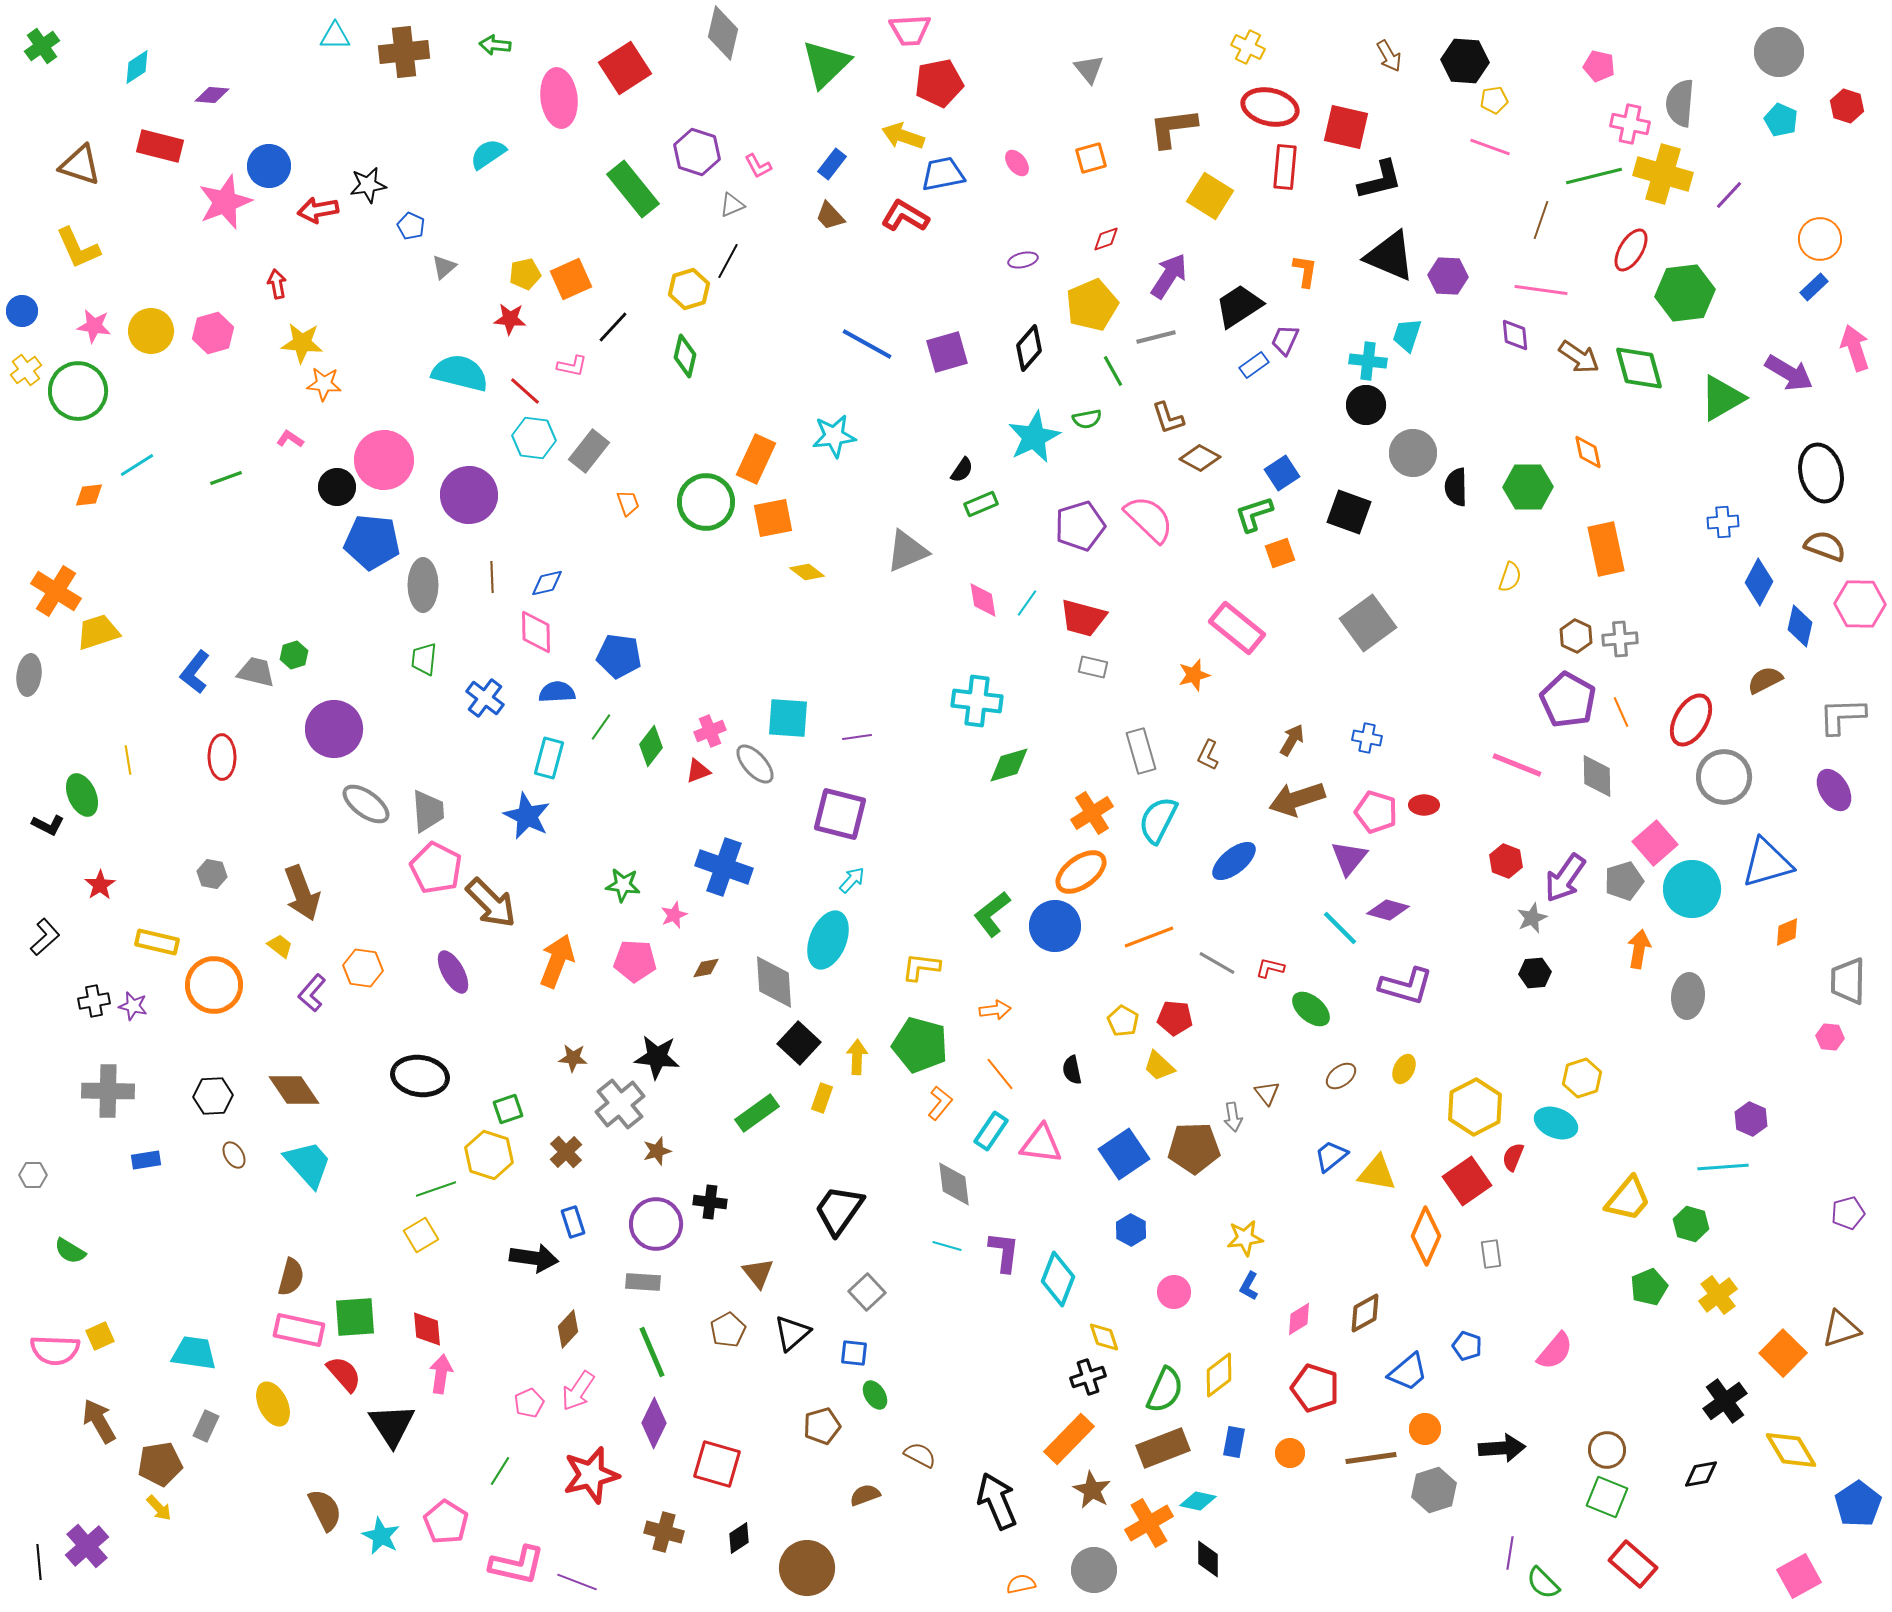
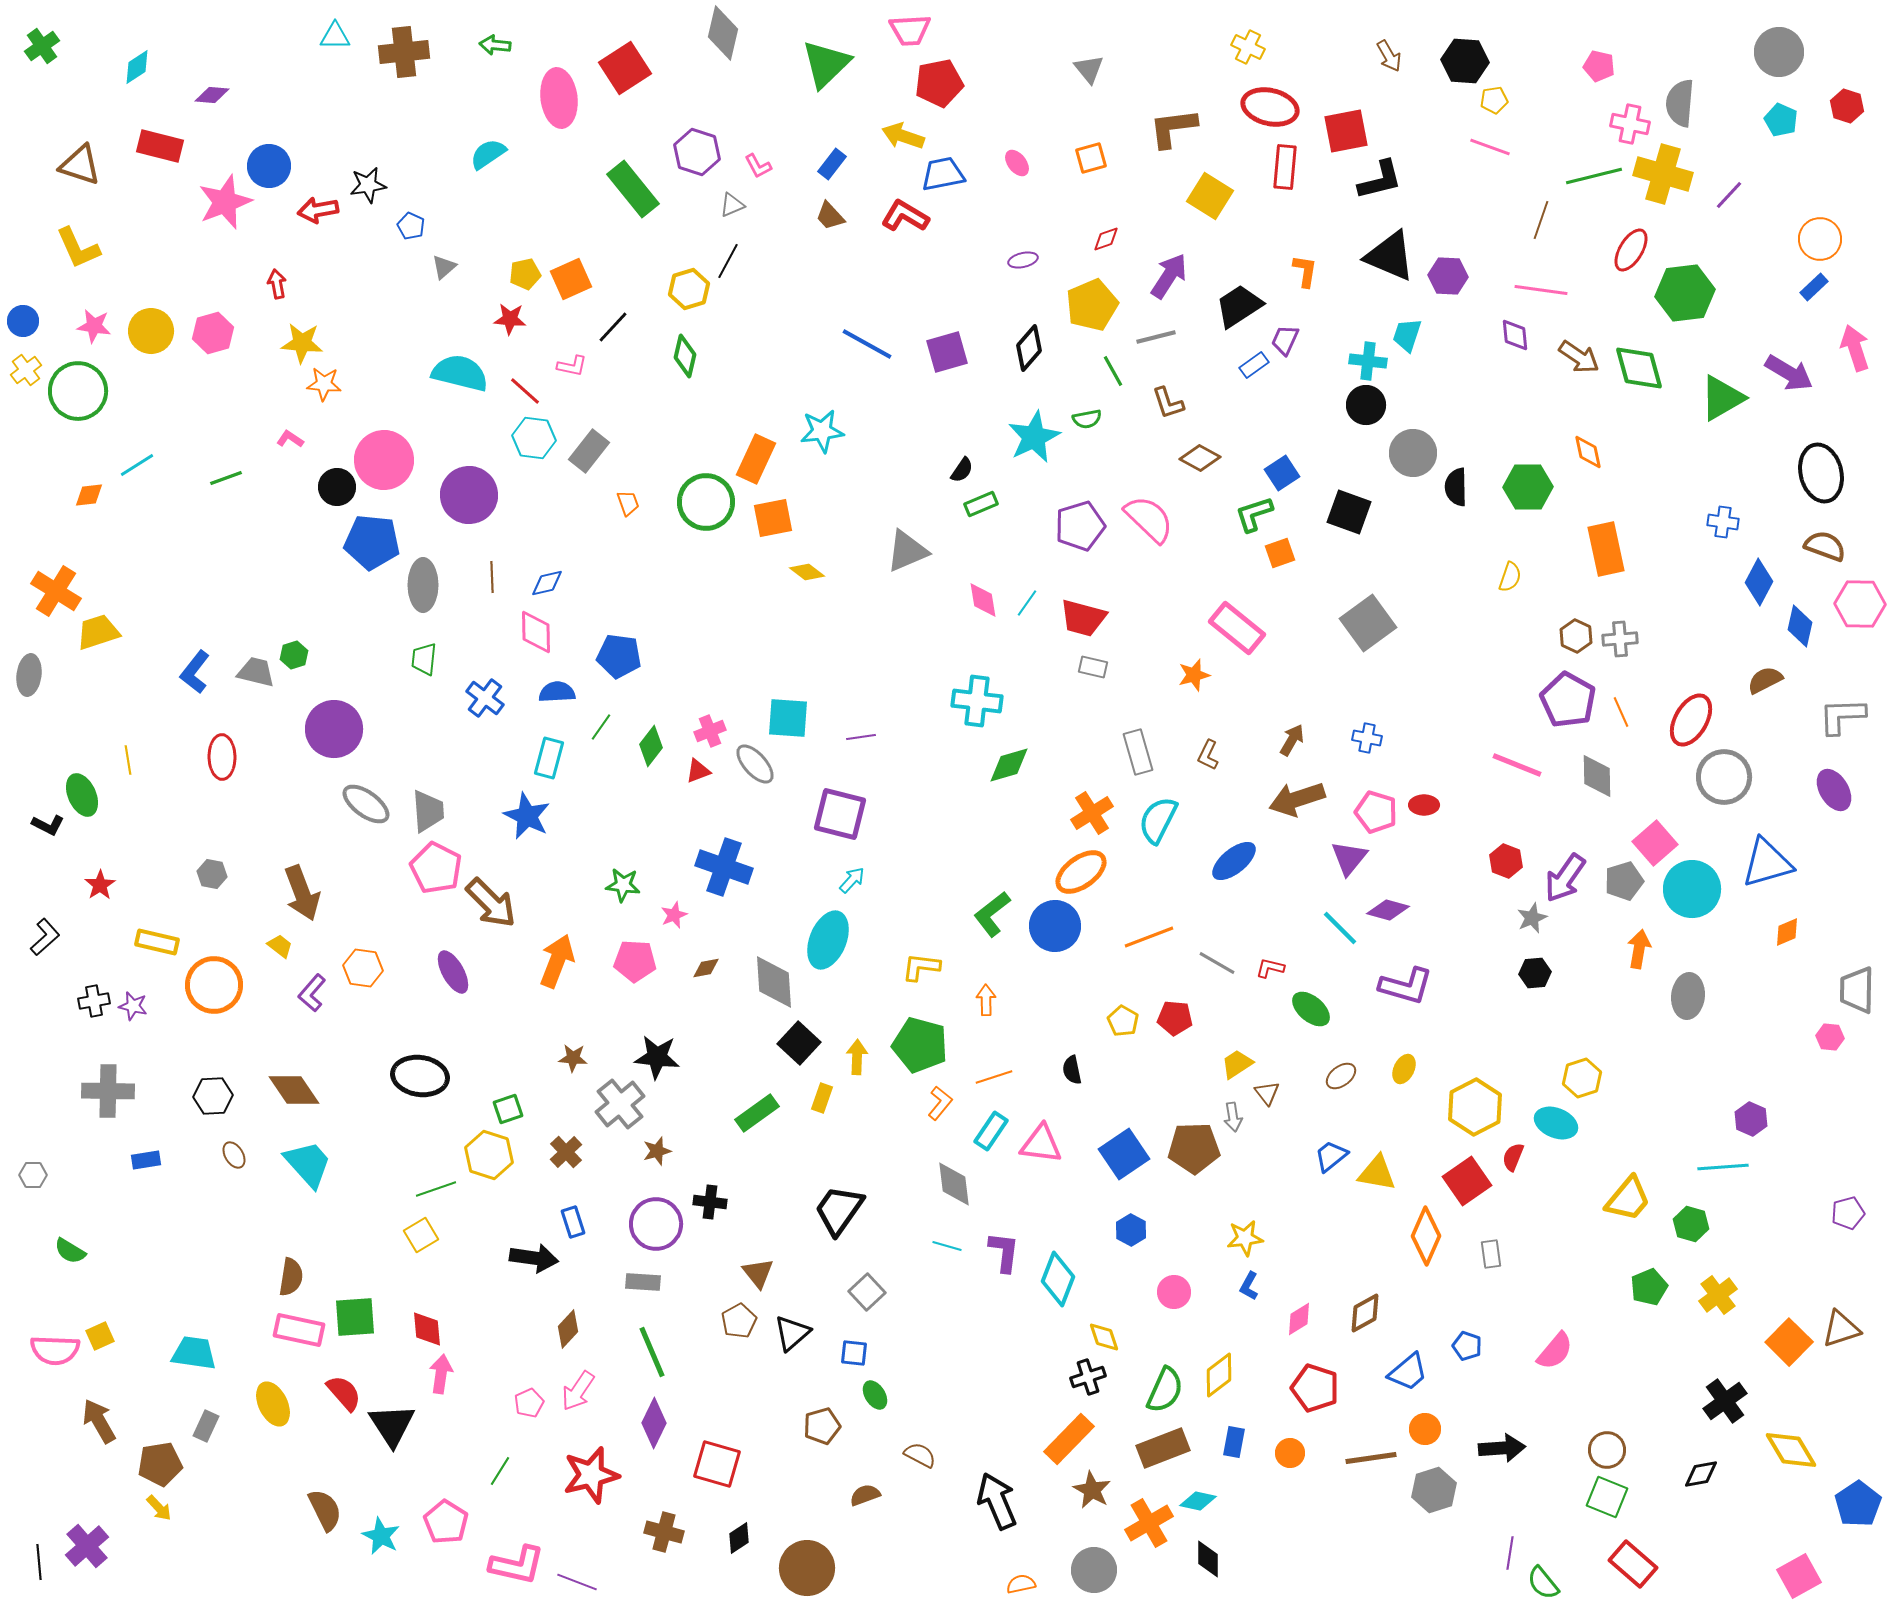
red square at (1346, 127): moved 4 px down; rotated 24 degrees counterclockwise
blue circle at (22, 311): moved 1 px right, 10 px down
brown L-shape at (1168, 418): moved 15 px up
cyan star at (834, 436): moved 12 px left, 5 px up
blue cross at (1723, 522): rotated 12 degrees clockwise
purple line at (857, 737): moved 4 px right
gray rectangle at (1141, 751): moved 3 px left, 1 px down
gray trapezoid at (1848, 981): moved 9 px right, 9 px down
orange arrow at (995, 1010): moved 9 px left, 10 px up; rotated 84 degrees counterclockwise
yellow trapezoid at (1159, 1066): moved 78 px right, 2 px up; rotated 104 degrees clockwise
orange line at (1000, 1074): moved 6 px left, 3 px down; rotated 69 degrees counterclockwise
brown semicircle at (291, 1277): rotated 6 degrees counterclockwise
brown pentagon at (728, 1330): moved 11 px right, 9 px up
orange square at (1783, 1353): moved 6 px right, 11 px up
red semicircle at (344, 1374): moved 19 px down
green semicircle at (1543, 1583): rotated 6 degrees clockwise
